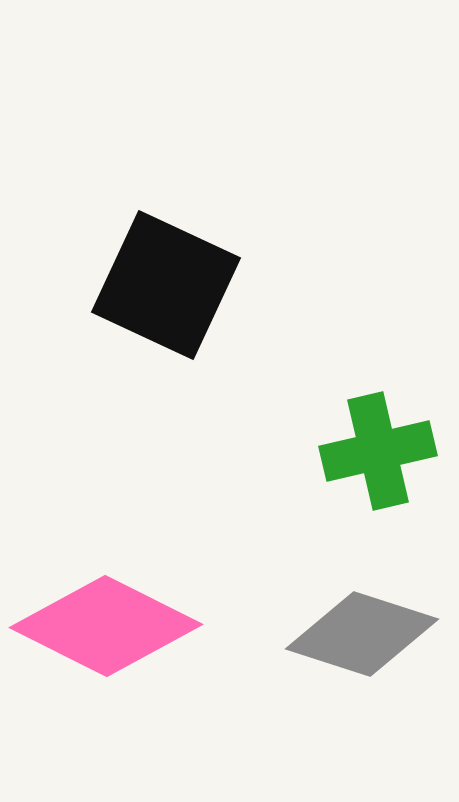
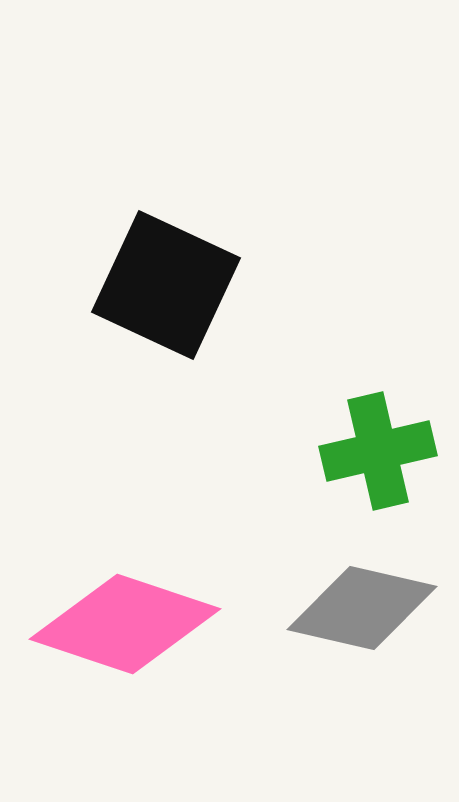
pink diamond: moved 19 px right, 2 px up; rotated 8 degrees counterclockwise
gray diamond: moved 26 px up; rotated 5 degrees counterclockwise
